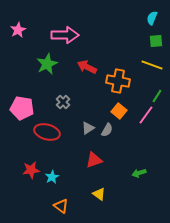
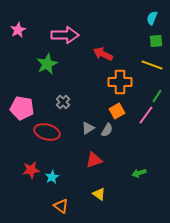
red arrow: moved 16 px right, 13 px up
orange cross: moved 2 px right, 1 px down; rotated 10 degrees counterclockwise
orange square: moved 2 px left; rotated 21 degrees clockwise
